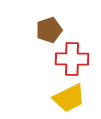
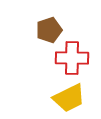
red cross: moved 1 px up
